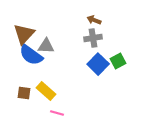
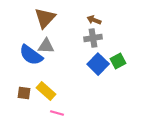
brown triangle: moved 21 px right, 16 px up
